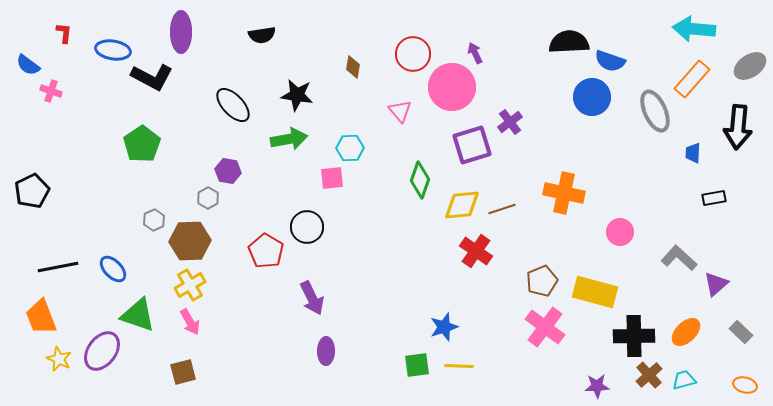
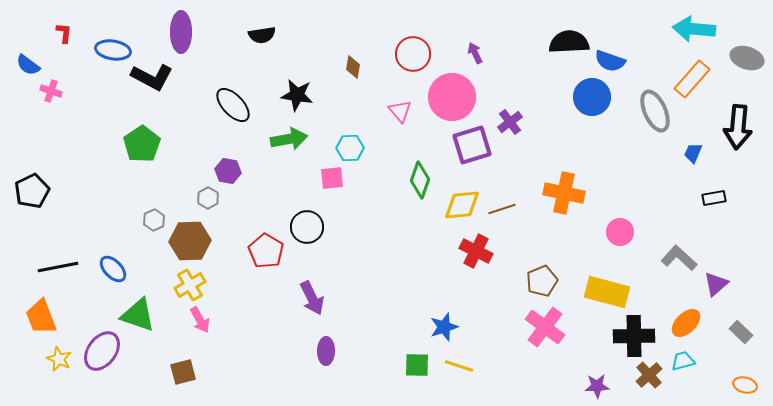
gray ellipse at (750, 66): moved 3 px left, 8 px up; rotated 52 degrees clockwise
pink circle at (452, 87): moved 10 px down
blue trapezoid at (693, 153): rotated 20 degrees clockwise
red cross at (476, 251): rotated 8 degrees counterclockwise
yellow rectangle at (595, 292): moved 12 px right
pink arrow at (190, 322): moved 10 px right, 2 px up
orange ellipse at (686, 332): moved 9 px up
green square at (417, 365): rotated 8 degrees clockwise
yellow line at (459, 366): rotated 16 degrees clockwise
cyan trapezoid at (684, 380): moved 1 px left, 19 px up
